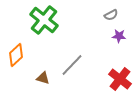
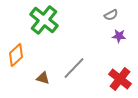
gray line: moved 2 px right, 3 px down
